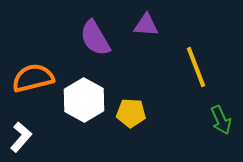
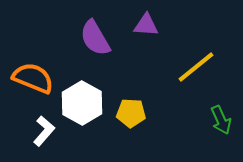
yellow line: rotated 72 degrees clockwise
orange semicircle: rotated 36 degrees clockwise
white hexagon: moved 2 px left, 3 px down
white L-shape: moved 23 px right, 6 px up
